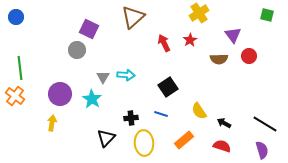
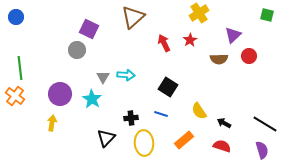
purple triangle: rotated 24 degrees clockwise
black square: rotated 24 degrees counterclockwise
